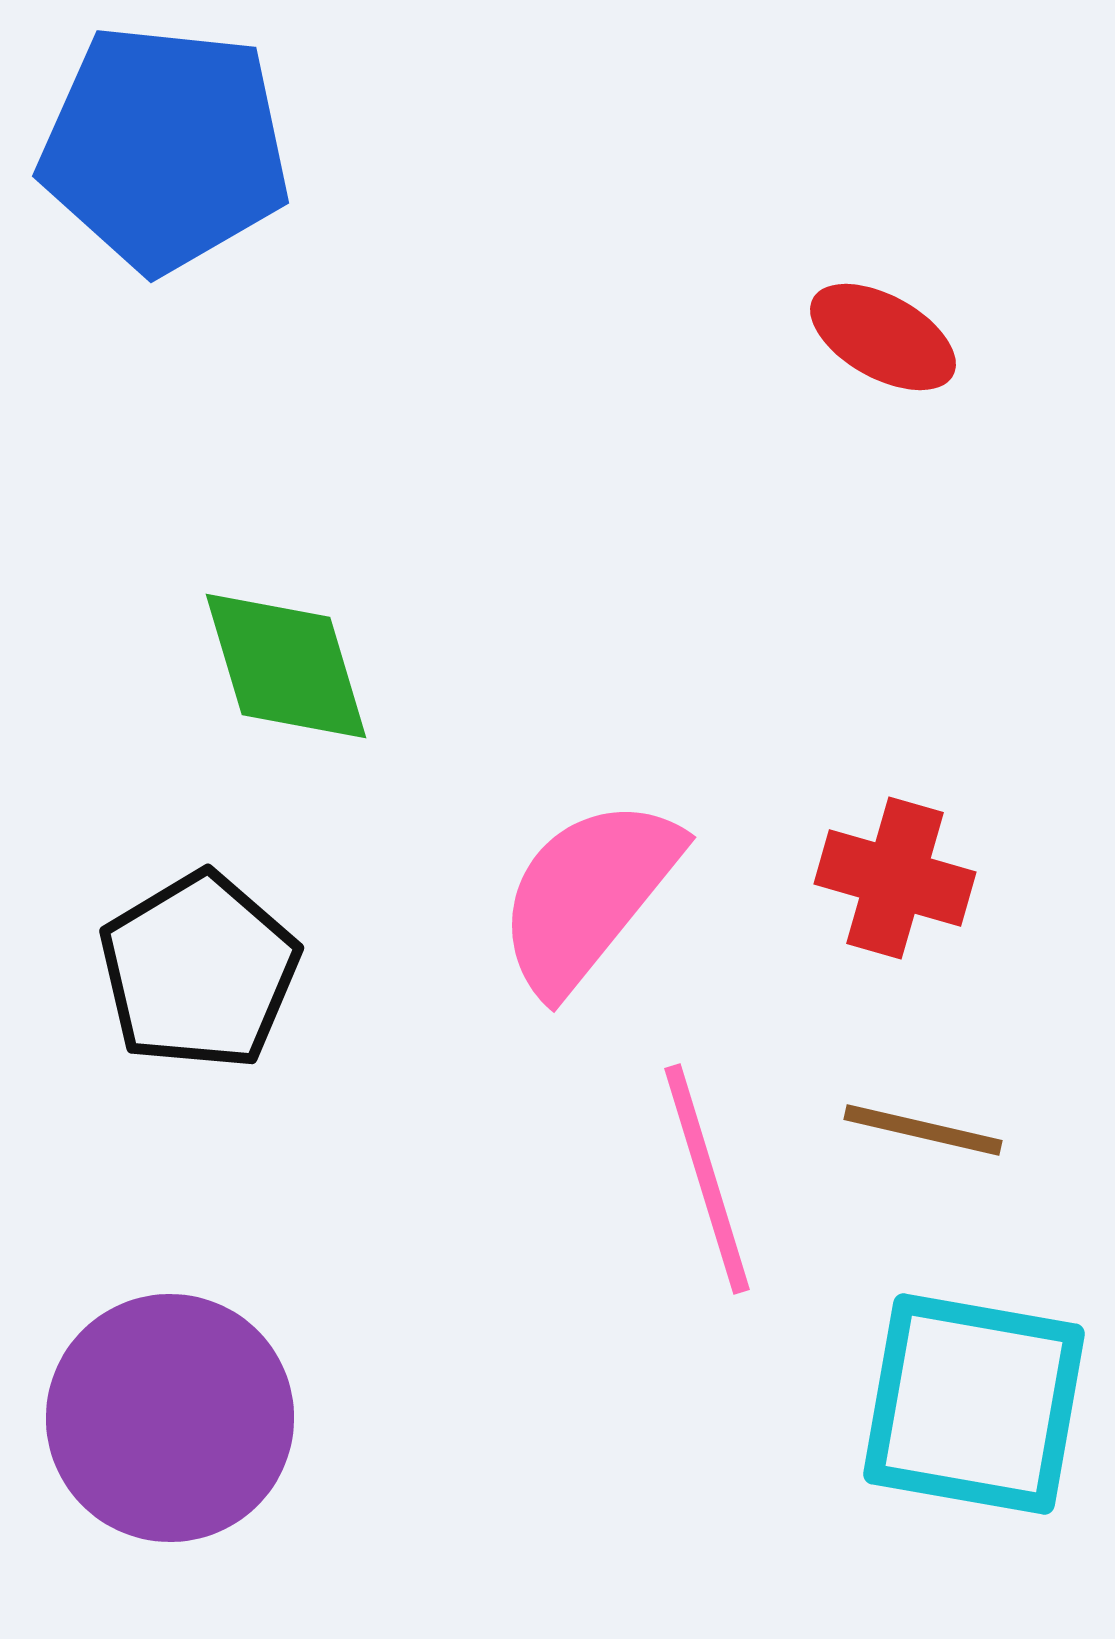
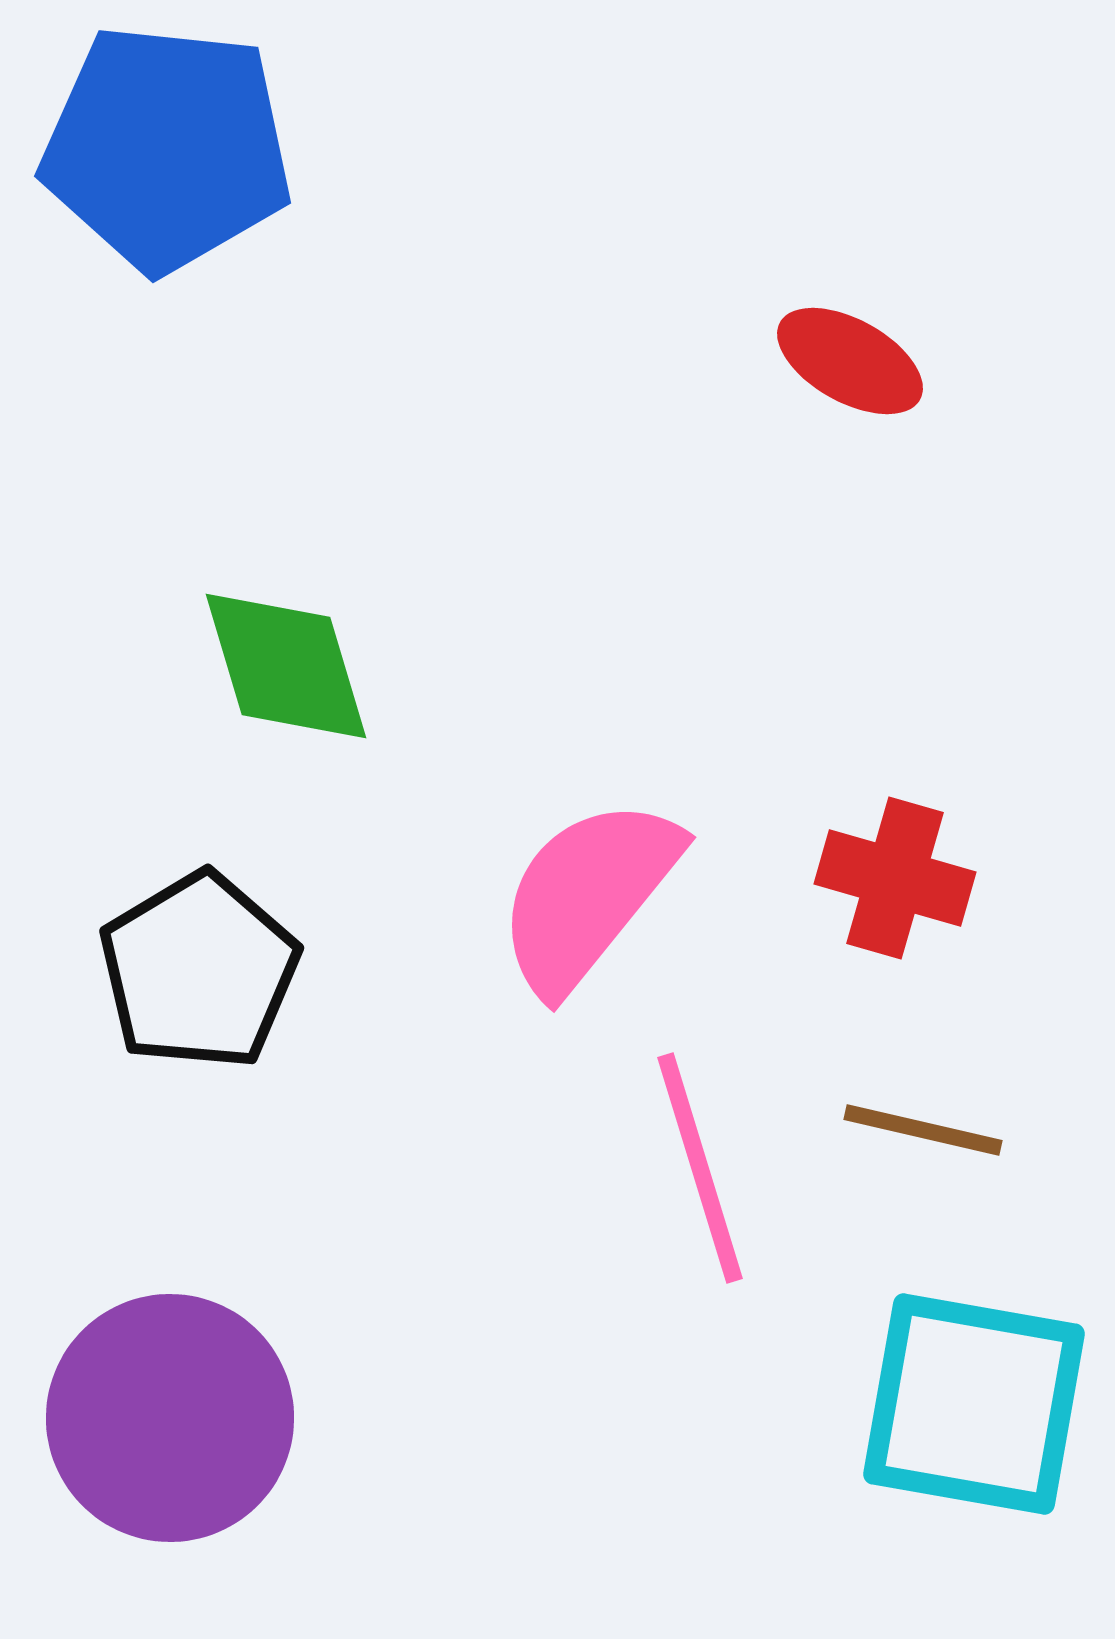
blue pentagon: moved 2 px right
red ellipse: moved 33 px left, 24 px down
pink line: moved 7 px left, 11 px up
